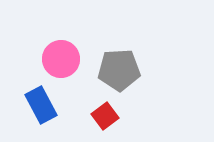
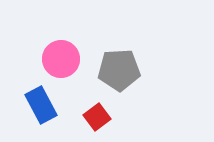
red square: moved 8 px left, 1 px down
